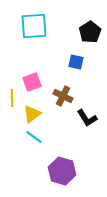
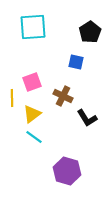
cyan square: moved 1 px left, 1 px down
purple hexagon: moved 5 px right
